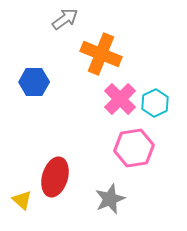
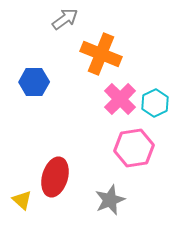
gray star: moved 1 px down
